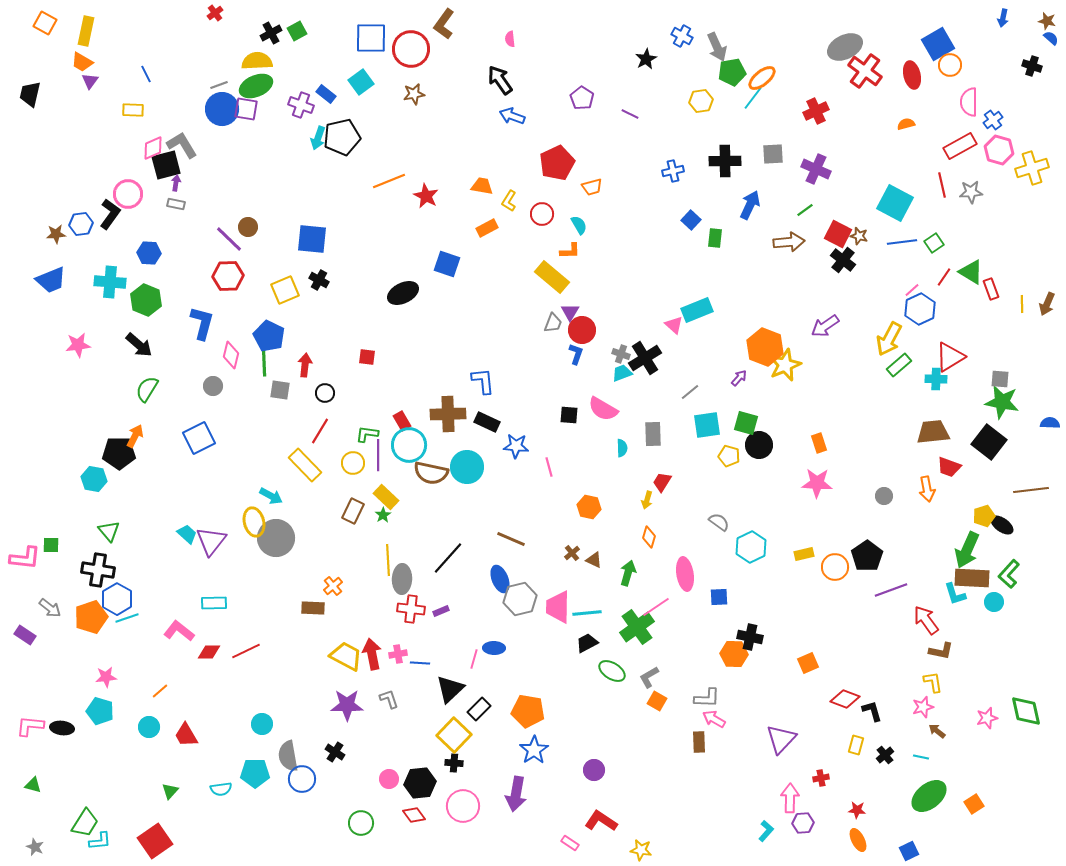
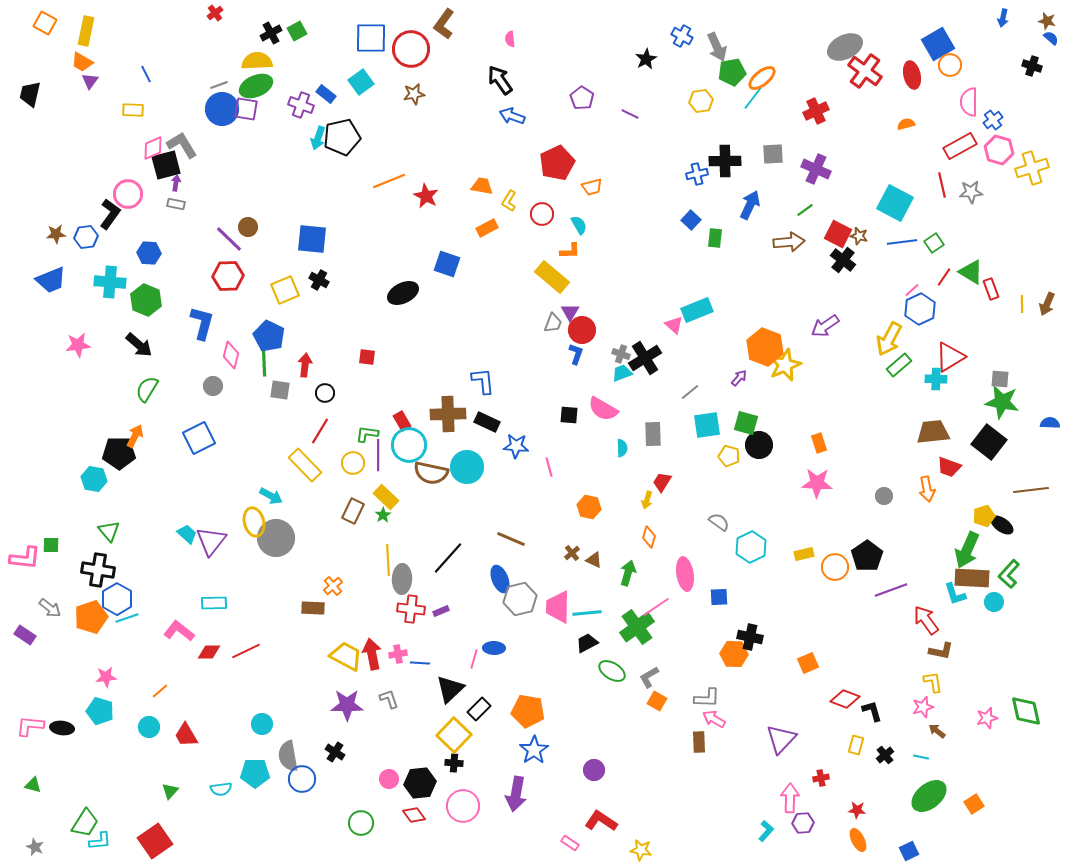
blue cross at (673, 171): moved 24 px right, 3 px down
blue hexagon at (81, 224): moved 5 px right, 13 px down
